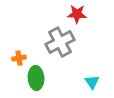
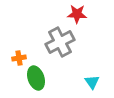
green ellipse: rotated 15 degrees counterclockwise
